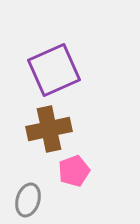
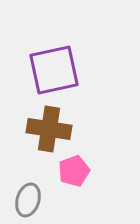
purple square: rotated 12 degrees clockwise
brown cross: rotated 21 degrees clockwise
